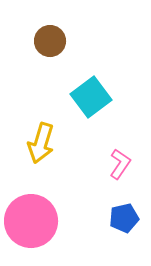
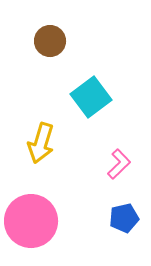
pink L-shape: moved 1 px left; rotated 12 degrees clockwise
